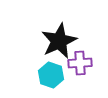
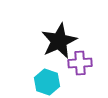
cyan hexagon: moved 4 px left, 7 px down
